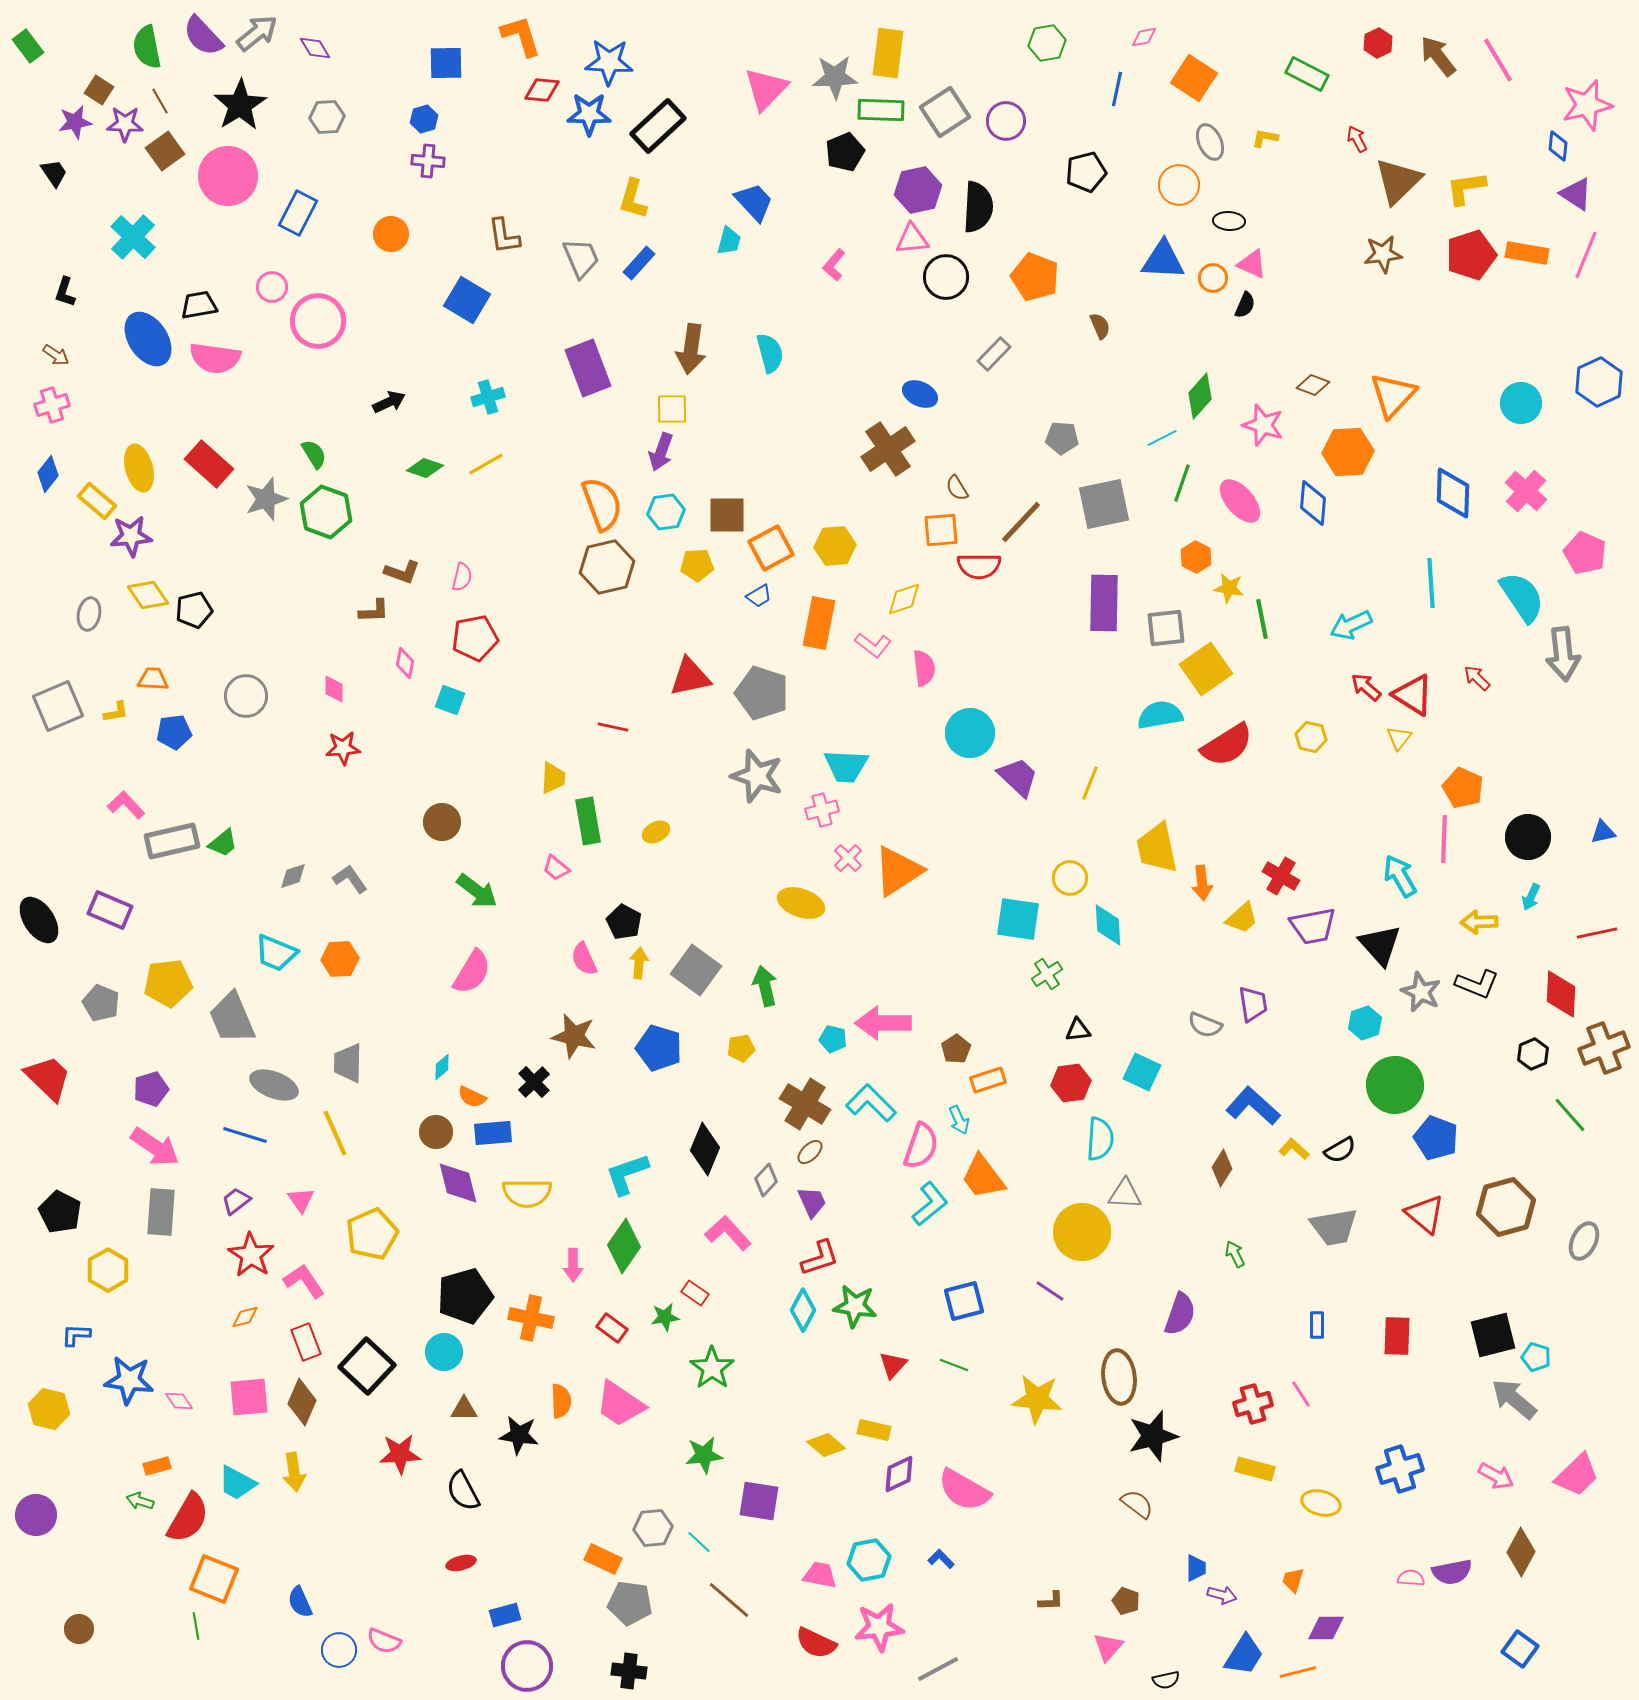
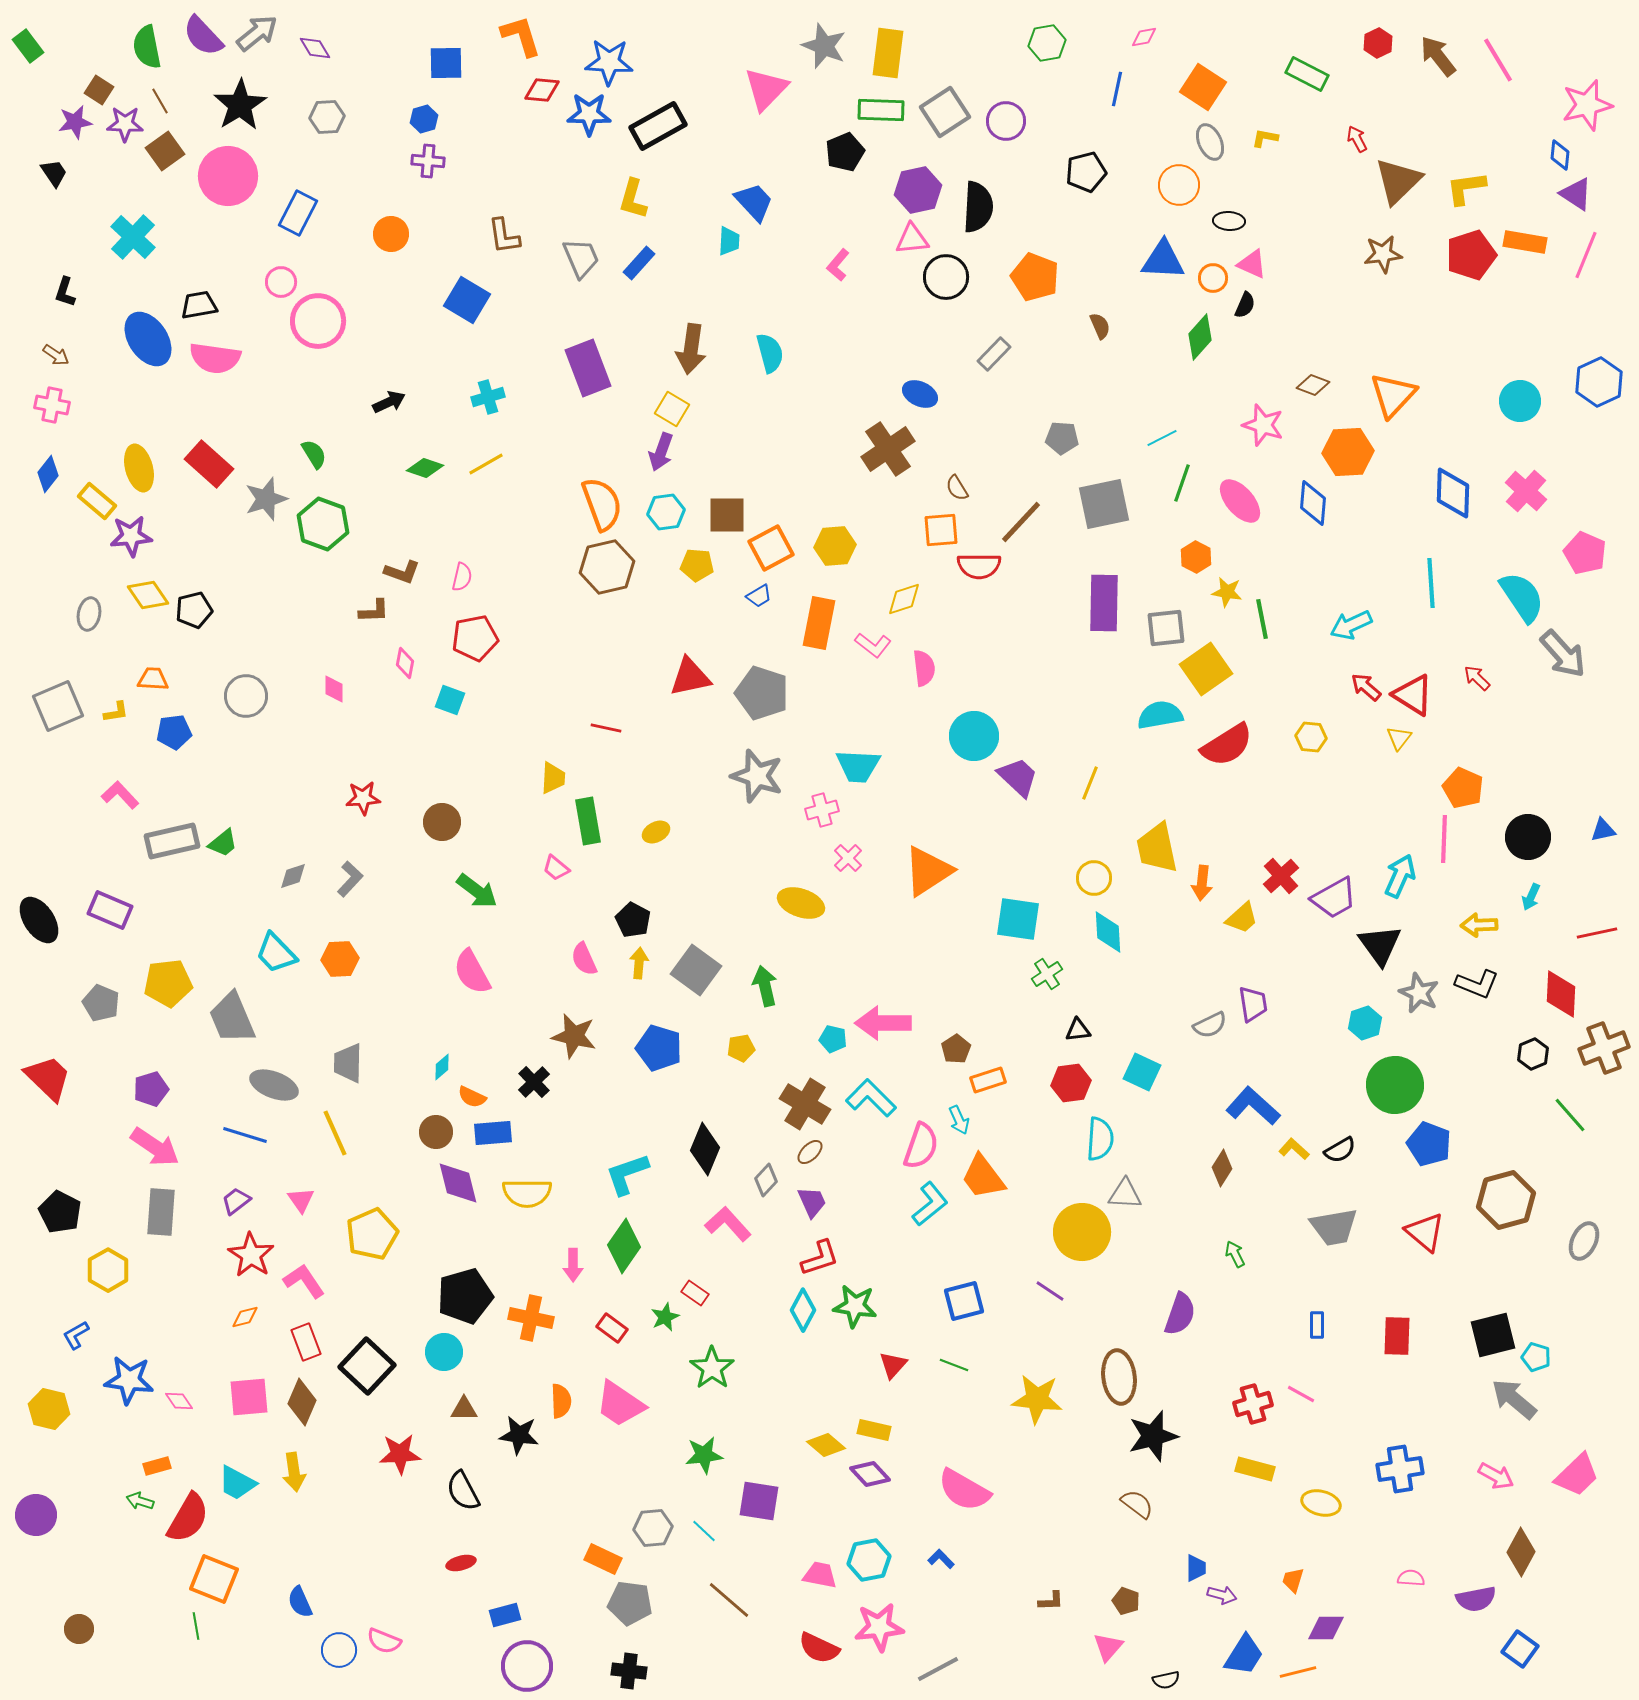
gray star at (835, 77): moved 11 px left, 31 px up; rotated 24 degrees clockwise
orange square at (1194, 78): moved 9 px right, 9 px down
black rectangle at (658, 126): rotated 14 degrees clockwise
blue diamond at (1558, 146): moved 2 px right, 9 px down
cyan trapezoid at (729, 241): rotated 12 degrees counterclockwise
orange rectangle at (1527, 253): moved 2 px left, 11 px up
pink L-shape at (834, 265): moved 4 px right
pink circle at (272, 287): moved 9 px right, 5 px up
green diamond at (1200, 396): moved 59 px up
cyan circle at (1521, 403): moved 1 px left, 2 px up
pink cross at (52, 405): rotated 28 degrees clockwise
yellow square at (672, 409): rotated 32 degrees clockwise
green hexagon at (326, 512): moved 3 px left, 12 px down
yellow pentagon at (697, 565): rotated 8 degrees clockwise
yellow star at (1229, 588): moved 2 px left, 4 px down
gray arrow at (1563, 654): rotated 36 degrees counterclockwise
red line at (613, 727): moved 7 px left, 1 px down
cyan circle at (970, 733): moved 4 px right, 3 px down
yellow hexagon at (1311, 737): rotated 8 degrees counterclockwise
red star at (343, 748): moved 20 px right, 50 px down
cyan trapezoid at (846, 766): moved 12 px right
pink L-shape at (126, 805): moved 6 px left, 10 px up
blue triangle at (1603, 832): moved 2 px up
orange triangle at (898, 871): moved 30 px right
red cross at (1281, 876): rotated 18 degrees clockwise
cyan arrow at (1400, 876): rotated 54 degrees clockwise
yellow circle at (1070, 878): moved 24 px right
gray L-shape at (350, 879): rotated 78 degrees clockwise
orange arrow at (1202, 883): rotated 12 degrees clockwise
black pentagon at (624, 922): moved 9 px right, 2 px up
yellow arrow at (1479, 922): moved 3 px down
cyan diamond at (1108, 925): moved 7 px down
purple trapezoid at (1313, 926): moved 21 px right, 28 px up; rotated 18 degrees counterclockwise
black triangle at (1380, 945): rotated 6 degrees clockwise
cyan trapezoid at (276, 953): rotated 24 degrees clockwise
pink semicircle at (472, 972): rotated 120 degrees clockwise
gray star at (1421, 992): moved 2 px left, 1 px down
gray semicircle at (1205, 1025): moved 5 px right; rotated 48 degrees counterclockwise
cyan L-shape at (871, 1103): moved 5 px up
blue pentagon at (1436, 1138): moved 7 px left, 6 px down
brown hexagon at (1506, 1207): moved 7 px up
red triangle at (1425, 1214): moved 18 px down
pink L-shape at (728, 1233): moved 9 px up
green star at (665, 1317): rotated 16 degrees counterclockwise
blue L-shape at (76, 1335): rotated 32 degrees counterclockwise
pink line at (1301, 1394): rotated 28 degrees counterclockwise
blue cross at (1400, 1469): rotated 9 degrees clockwise
purple diamond at (899, 1474): moved 29 px left; rotated 72 degrees clockwise
cyan line at (699, 1542): moved 5 px right, 11 px up
purple semicircle at (1452, 1572): moved 24 px right, 27 px down
red semicircle at (816, 1643): moved 3 px right, 5 px down
